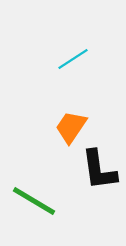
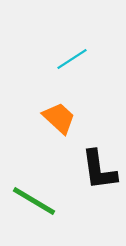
cyan line: moved 1 px left
orange trapezoid: moved 12 px left, 9 px up; rotated 99 degrees clockwise
